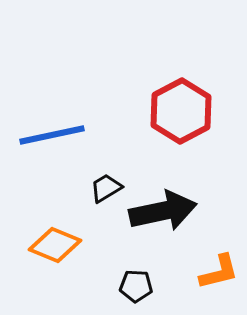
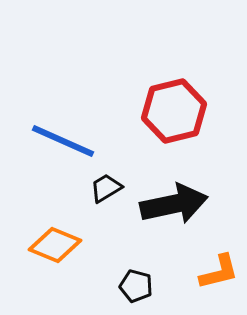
red hexagon: moved 7 px left; rotated 14 degrees clockwise
blue line: moved 11 px right, 6 px down; rotated 36 degrees clockwise
black arrow: moved 11 px right, 7 px up
black pentagon: rotated 12 degrees clockwise
